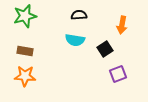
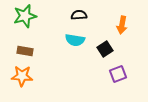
orange star: moved 3 px left
